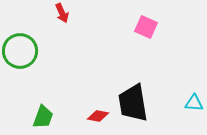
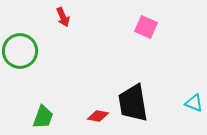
red arrow: moved 1 px right, 4 px down
cyan triangle: rotated 18 degrees clockwise
